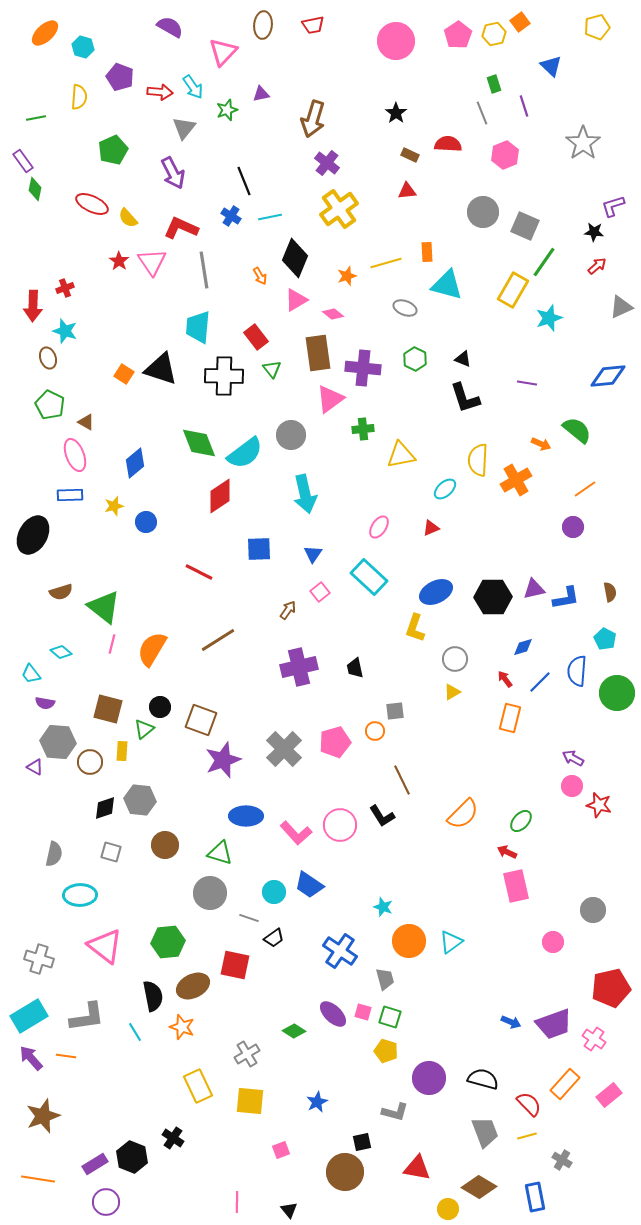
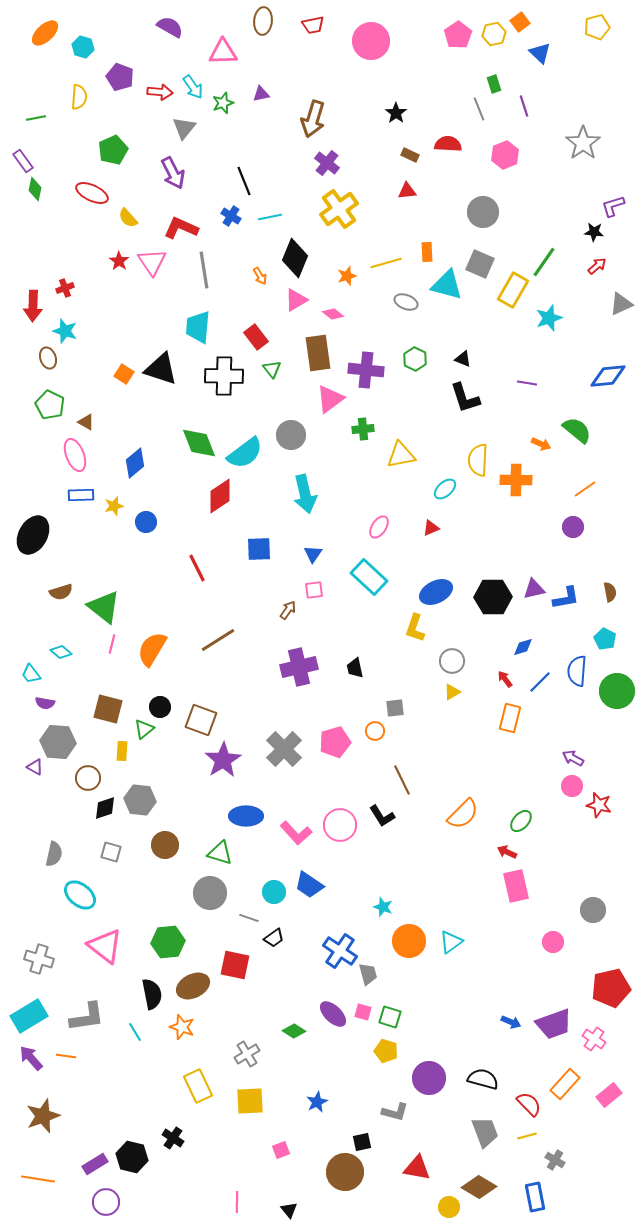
brown ellipse at (263, 25): moved 4 px up
pink circle at (396, 41): moved 25 px left
pink triangle at (223, 52): rotated 44 degrees clockwise
blue triangle at (551, 66): moved 11 px left, 13 px up
green star at (227, 110): moved 4 px left, 7 px up
gray line at (482, 113): moved 3 px left, 4 px up
red ellipse at (92, 204): moved 11 px up
gray square at (525, 226): moved 45 px left, 38 px down
gray triangle at (621, 307): moved 3 px up
gray ellipse at (405, 308): moved 1 px right, 6 px up
purple cross at (363, 368): moved 3 px right, 2 px down
orange cross at (516, 480): rotated 32 degrees clockwise
blue rectangle at (70, 495): moved 11 px right
red line at (199, 572): moved 2 px left, 4 px up; rotated 36 degrees clockwise
pink square at (320, 592): moved 6 px left, 2 px up; rotated 30 degrees clockwise
gray circle at (455, 659): moved 3 px left, 2 px down
green circle at (617, 693): moved 2 px up
gray square at (395, 711): moved 3 px up
purple star at (223, 760): rotated 12 degrees counterclockwise
brown circle at (90, 762): moved 2 px left, 16 px down
cyan ellipse at (80, 895): rotated 40 degrees clockwise
gray trapezoid at (385, 979): moved 17 px left, 5 px up
black semicircle at (153, 996): moved 1 px left, 2 px up
yellow square at (250, 1101): rotated 8 degrees counterclockwise
black hexagon at (132, 1157): rotated 8 degrees counterclockwise
gray cross at (562, 1160): moved 7 px left
yellow circle at (448, 1209): moved 1 px right, 2 px up
